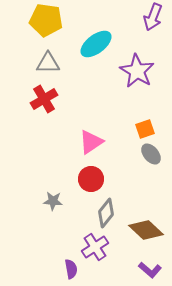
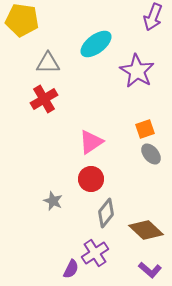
yellow pentagon: moved 24 px left
gray star: rotated 18 degrees clockwise
purple cross: moved 6 px down
purple semicircle: rotated 36 degrees clockwise
